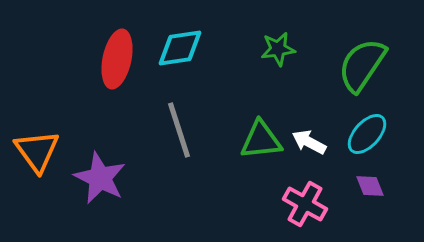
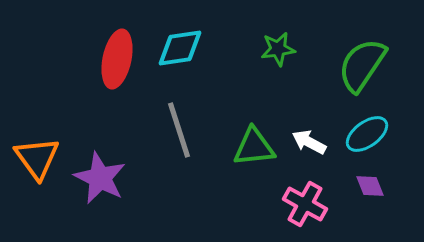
cyan ellipse: rotated 12 degrees clockwise
green triangle: moved 7 px left, 7 px down
orange triangle: moved 7 px down
